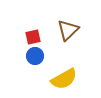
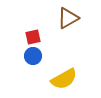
brown triangle: moved 12 px up; rotated 15 degrees clockwise
blue circle: moved 2 px left
